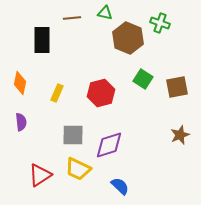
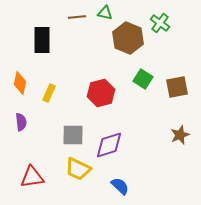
brown line: moved 5 px right, 1 px up
green cross: rotated 18 degrees clockwise
yellow rectangle: moved 8 px left
red triangle: moved 8 px left, 2 px down; rotated 25 degrees clockwise
